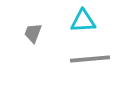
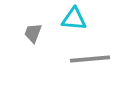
cyan triangle: moved 9 px left, 2 px up; rotated 8 degrees clockwise
